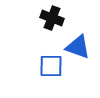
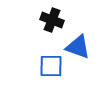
black cross: moved 2 px down
